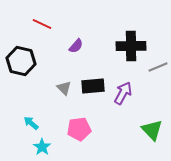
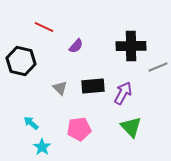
red line: moved 2 px right, 3 px down
gray triangle: moved 4 px left
green triangle: moved 21 px left, 3 px up
